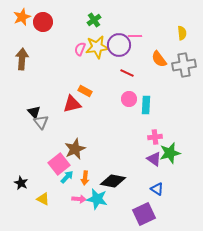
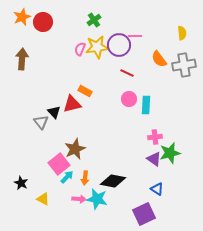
black triangle: moved 20 px right
